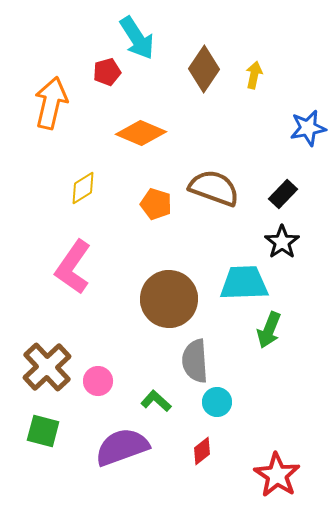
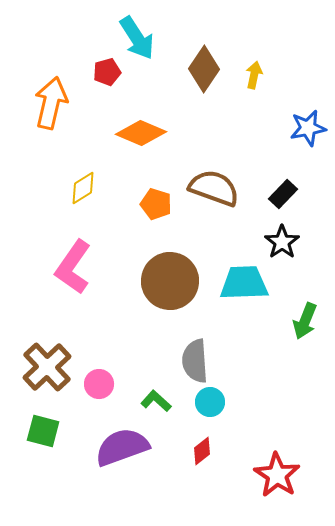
brown circle: moved 1 px right, 18 px up
green arrow: moved 36 px right, 9 px up
pink circle: moved 1 px right, 3 px down
cyan circle: moved 7 px left
